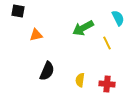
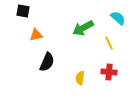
black square: moved 5 px right
cyan semicircle: rotated 21 degrees counterclockwise
yellow line: moved 2 px right
black semicircle: moved 9 px up
yellow semicircle: moved 2 px up
red cross: moved 2 px right, 12 px up
